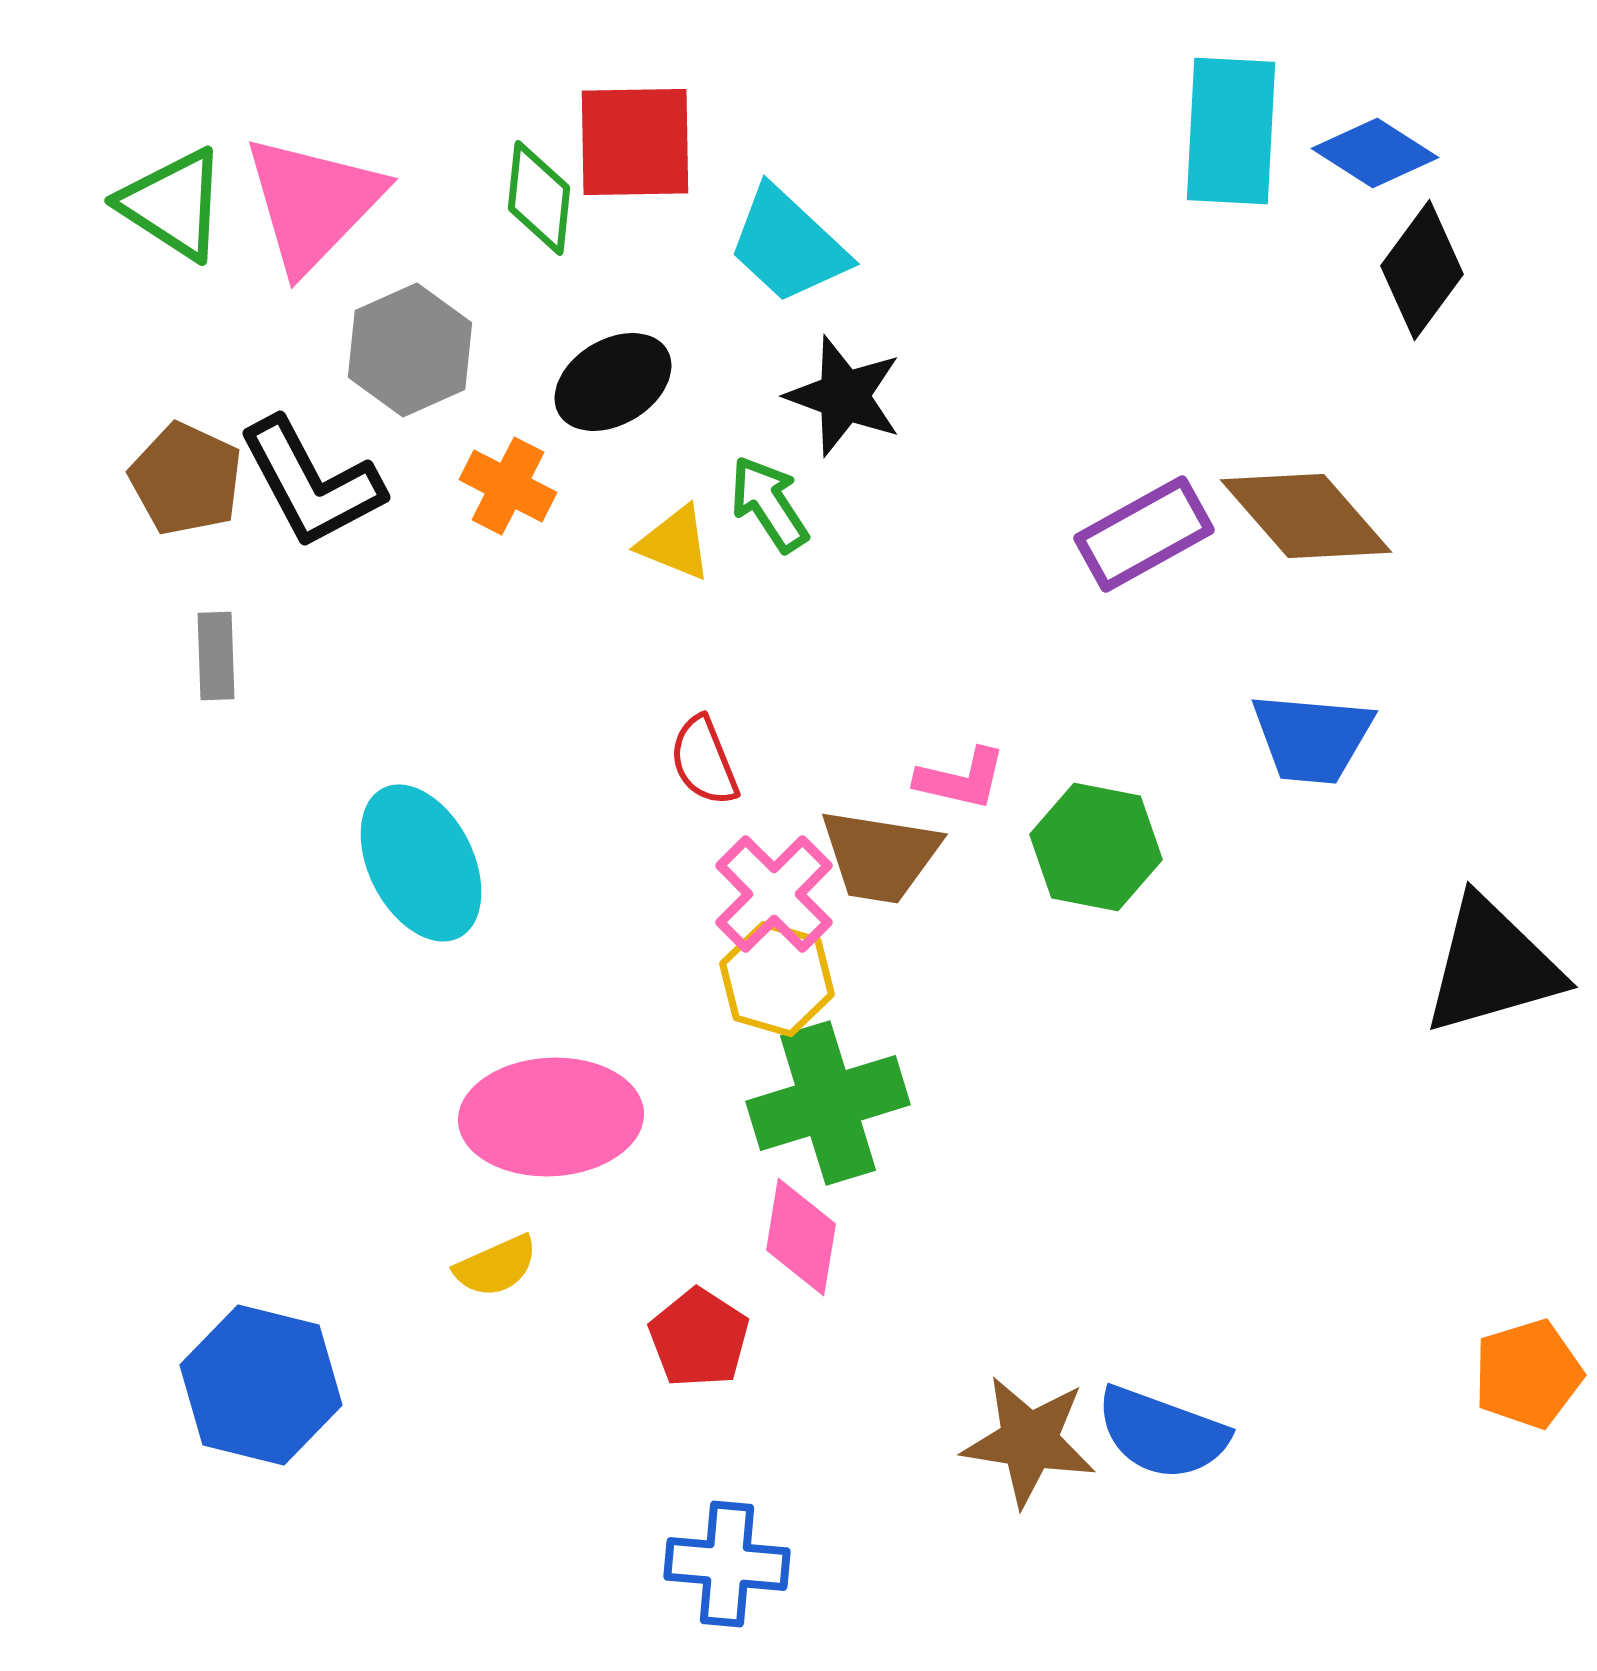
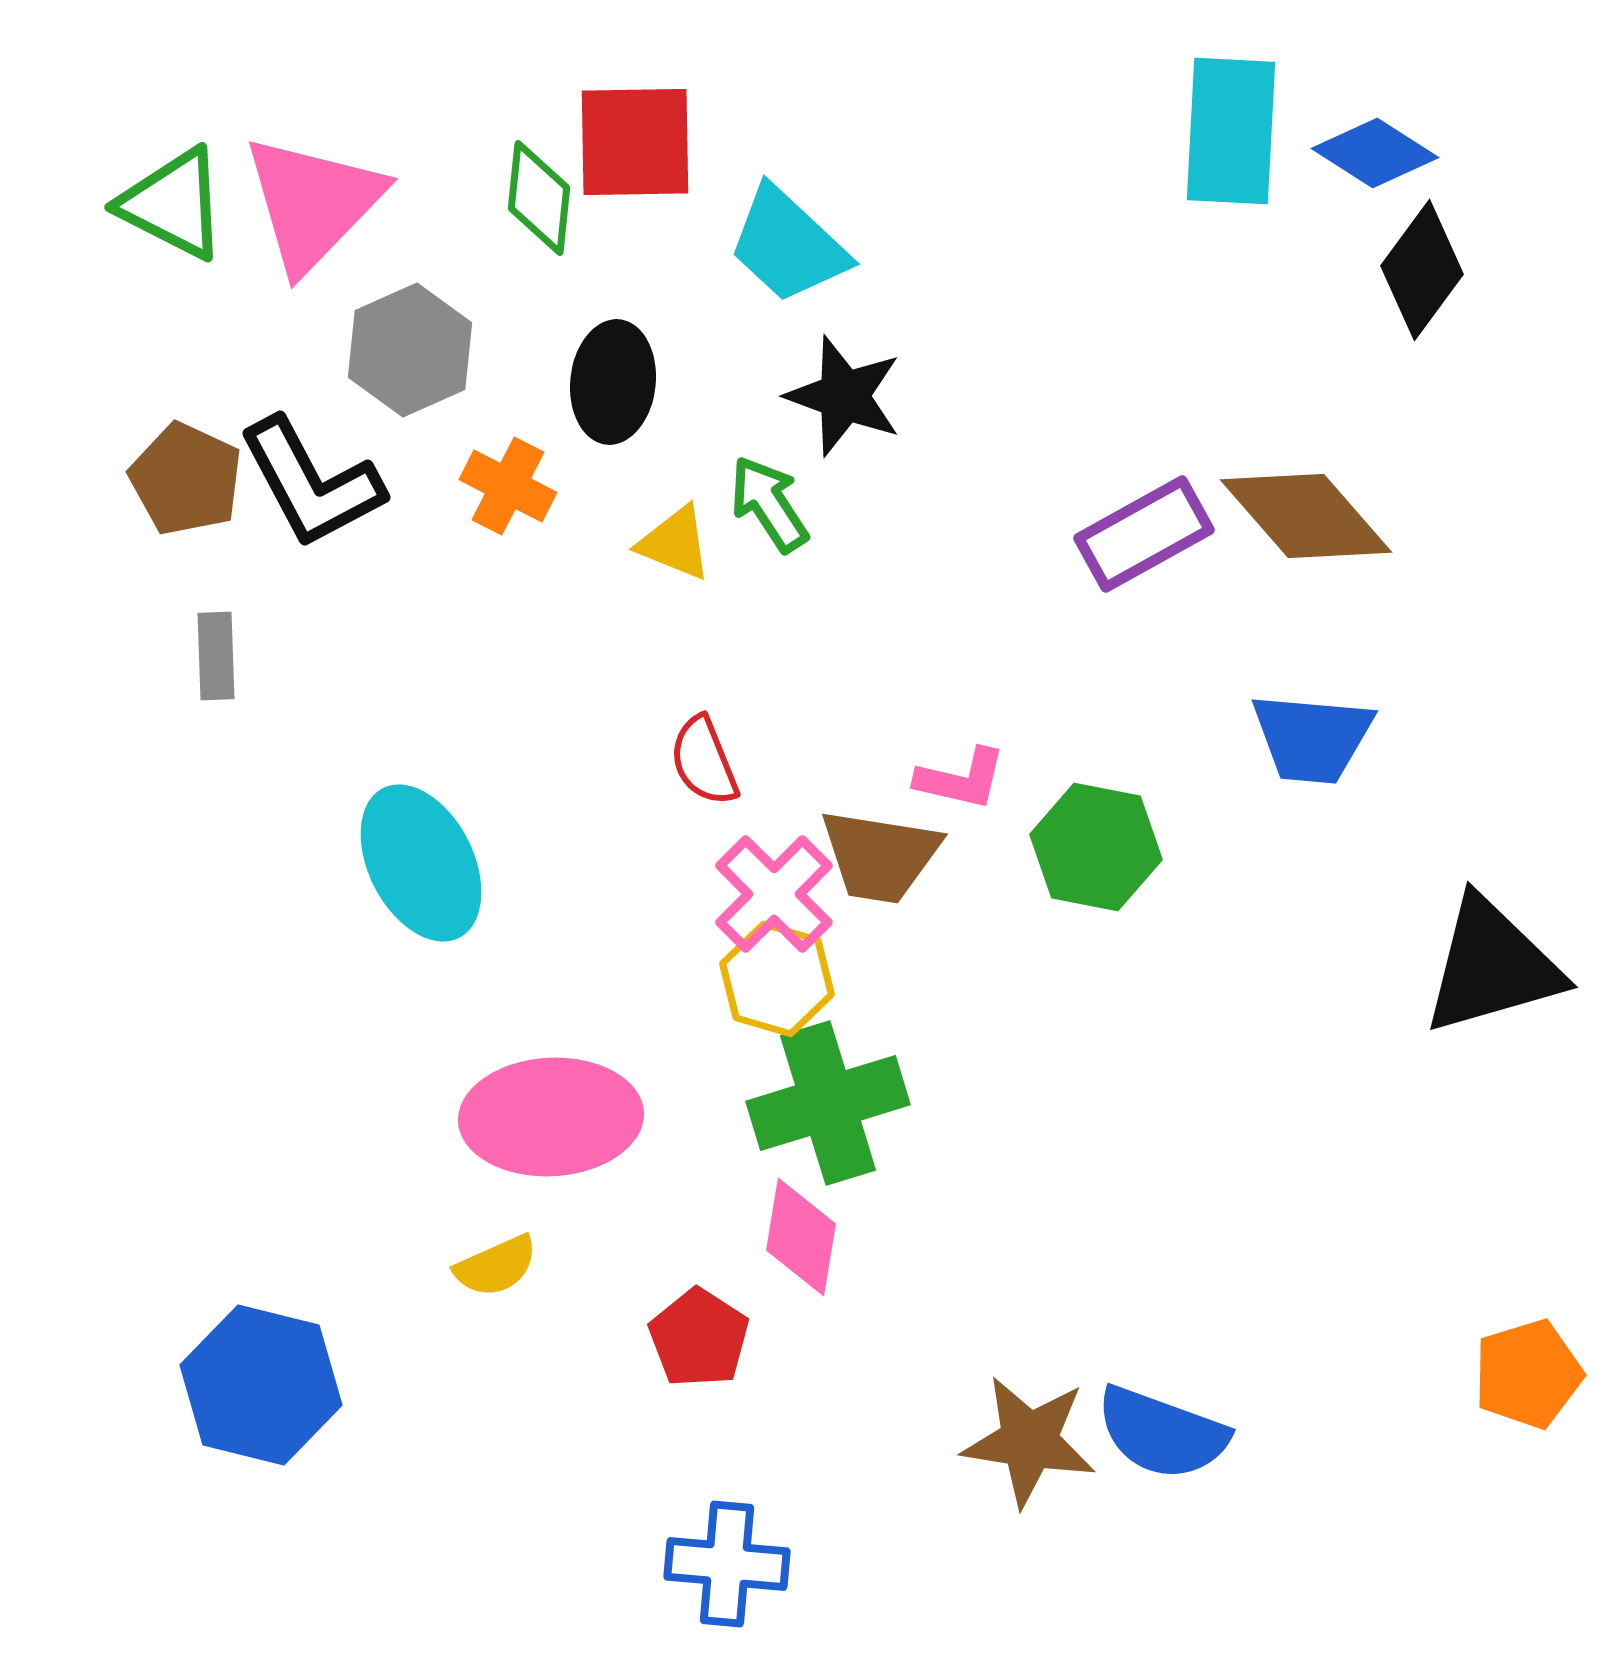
green triangle: rotated 6 degrees counterclockwise
black ellipse: rotated 53 degrees counterclockwise
